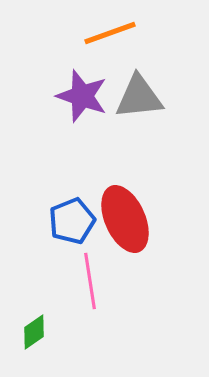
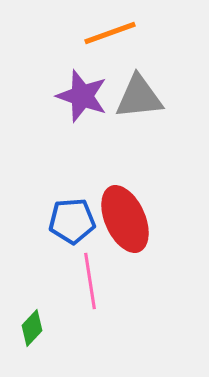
blue pentagon: rotated 18 degrees clockwise
green diamond: moved 2 px left, 4 px up; rotated 12 degrees counterclockwise
